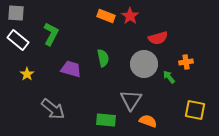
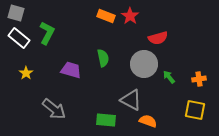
gray square: rotated 12 degrees clockwise
green L-shape: moved 4 px left, 1 px up
white rectangle: moved 1 px right, 2 px up
orange cross: moved 13 px right, 17 px down
purple trapezoid: moved 1 px down
yellow star: moved 1 px left, 1 px up
gray triangle: rotated 35 degrees counterclockwise
gray arrow: moved 1 px right
